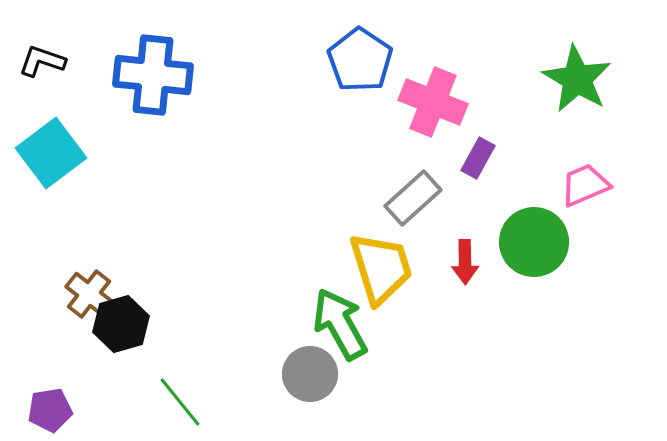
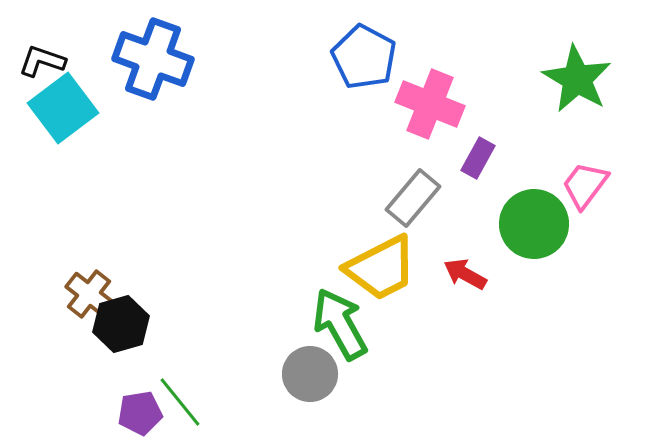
blue pentagon: moved 4 px right, 3 px up; rotated 6 degrees counterclockwise
blue cross: moved 16 px up; rotated 14 degrees clockwise
pink cross: moved 3 px left, 2 px down
cyan square: moved 12 px right, 45 px up
pink trapezoid: rotated 30 degrees counterclockwise
gray rectangle: rotated 8 degrees counterclockwise
green circle: moved 18 px up
red arrow: moved 12 px down; rotated 120 degrees clockwise
yellow trapezoid: rotated 80 degrees clockwise
purple pentagon: moved 90 px right, 3 px down
